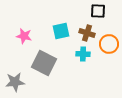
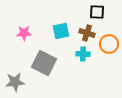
black square: moved 1 px left, 1 px down
pink star: moved 3 px up; rotated 14 degrees counterclockwise
